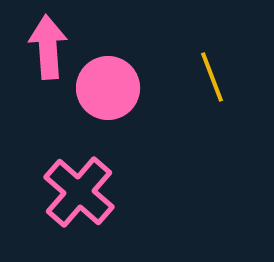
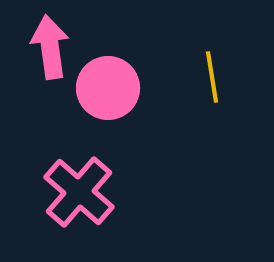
pink arrow: moved 2 px right; rotated 4 degrees counterclockwise
yellow line: rotated 12 degrees clockwise
